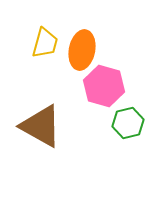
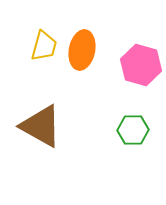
yellow trapezoid: moved 1 px left, 3 px down
pink hexagon: moved 37 px right, 21 px up
green hexagon: moved 5 px right, 7 px down; rotated 12 degrees clockwise
